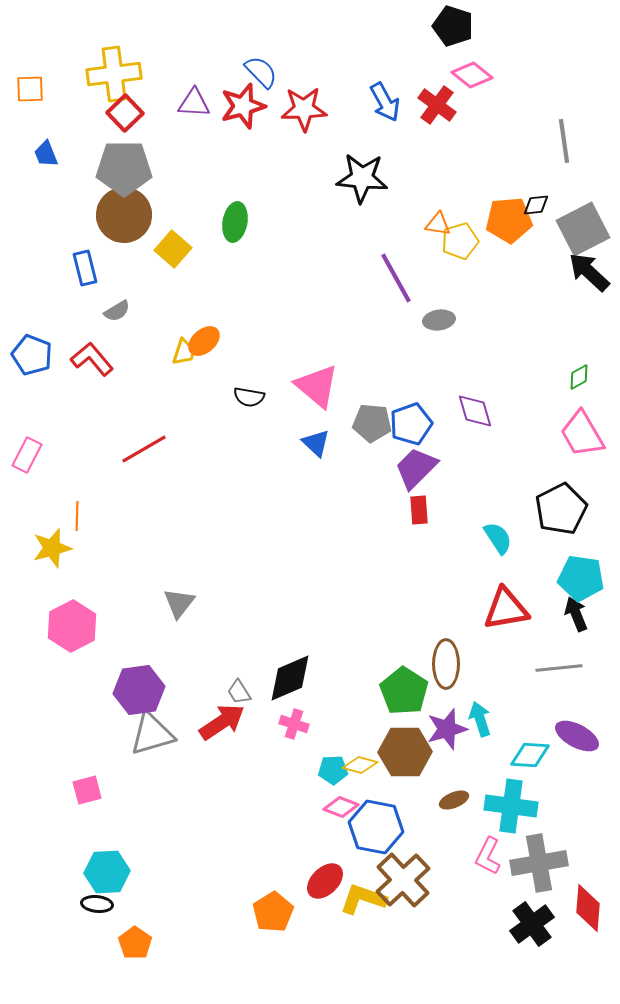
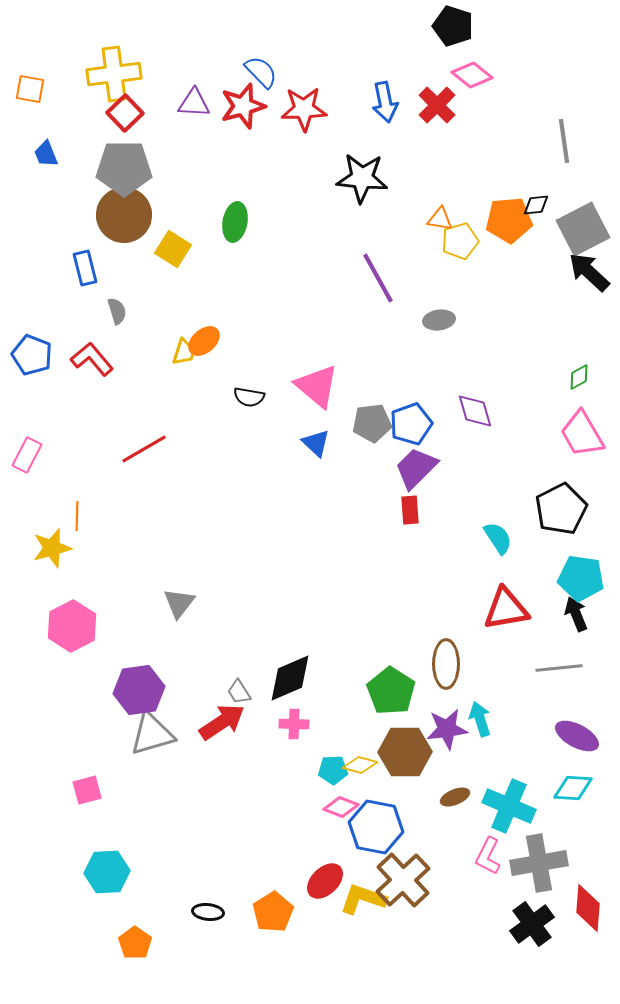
orange square at (30, 89): rotated 12 degrees clockwise
blue arrow at (385, 102): rotated 18 degrees clockwise
red cross at (437, 105): rotated 9 degrees clockwise
orange triangle at (438, 224): moved 2 px right, 5 px up
yellow square at (173, 249): rotated 9 degrees counterclockwise
purple line at (396, 278): moved 18 px left
gray semicircle at (117, 311): rotated 76 degrees counterclockwise
gray pentagon at (372, 423): rotated 12 degrees counterclockwise
red rectangle at (419, 510): moved 9 px left
green pentagon at (404, 691): moved 13 px left
pink cross at (294, 724): rotated 16 degrees counterclockwise
purple star at (447, 729): rotated 9 degrees clockwise
cyan diamond at (530, 755): moved 43 px right, 33 px down
brown ellipse at (454, 800): moved 1 px right, 3 px up
cyan cross at (511, 806): moved 2 px left; rotated 15 degrees clockwise
black ellipse at (97, 904): moved 111 px right, 8 px down
